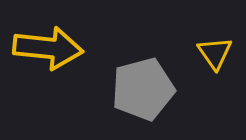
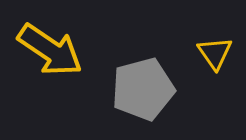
yellow arrow: moved 2 px right, 2 px down; rotated 28 degrees clockwise
